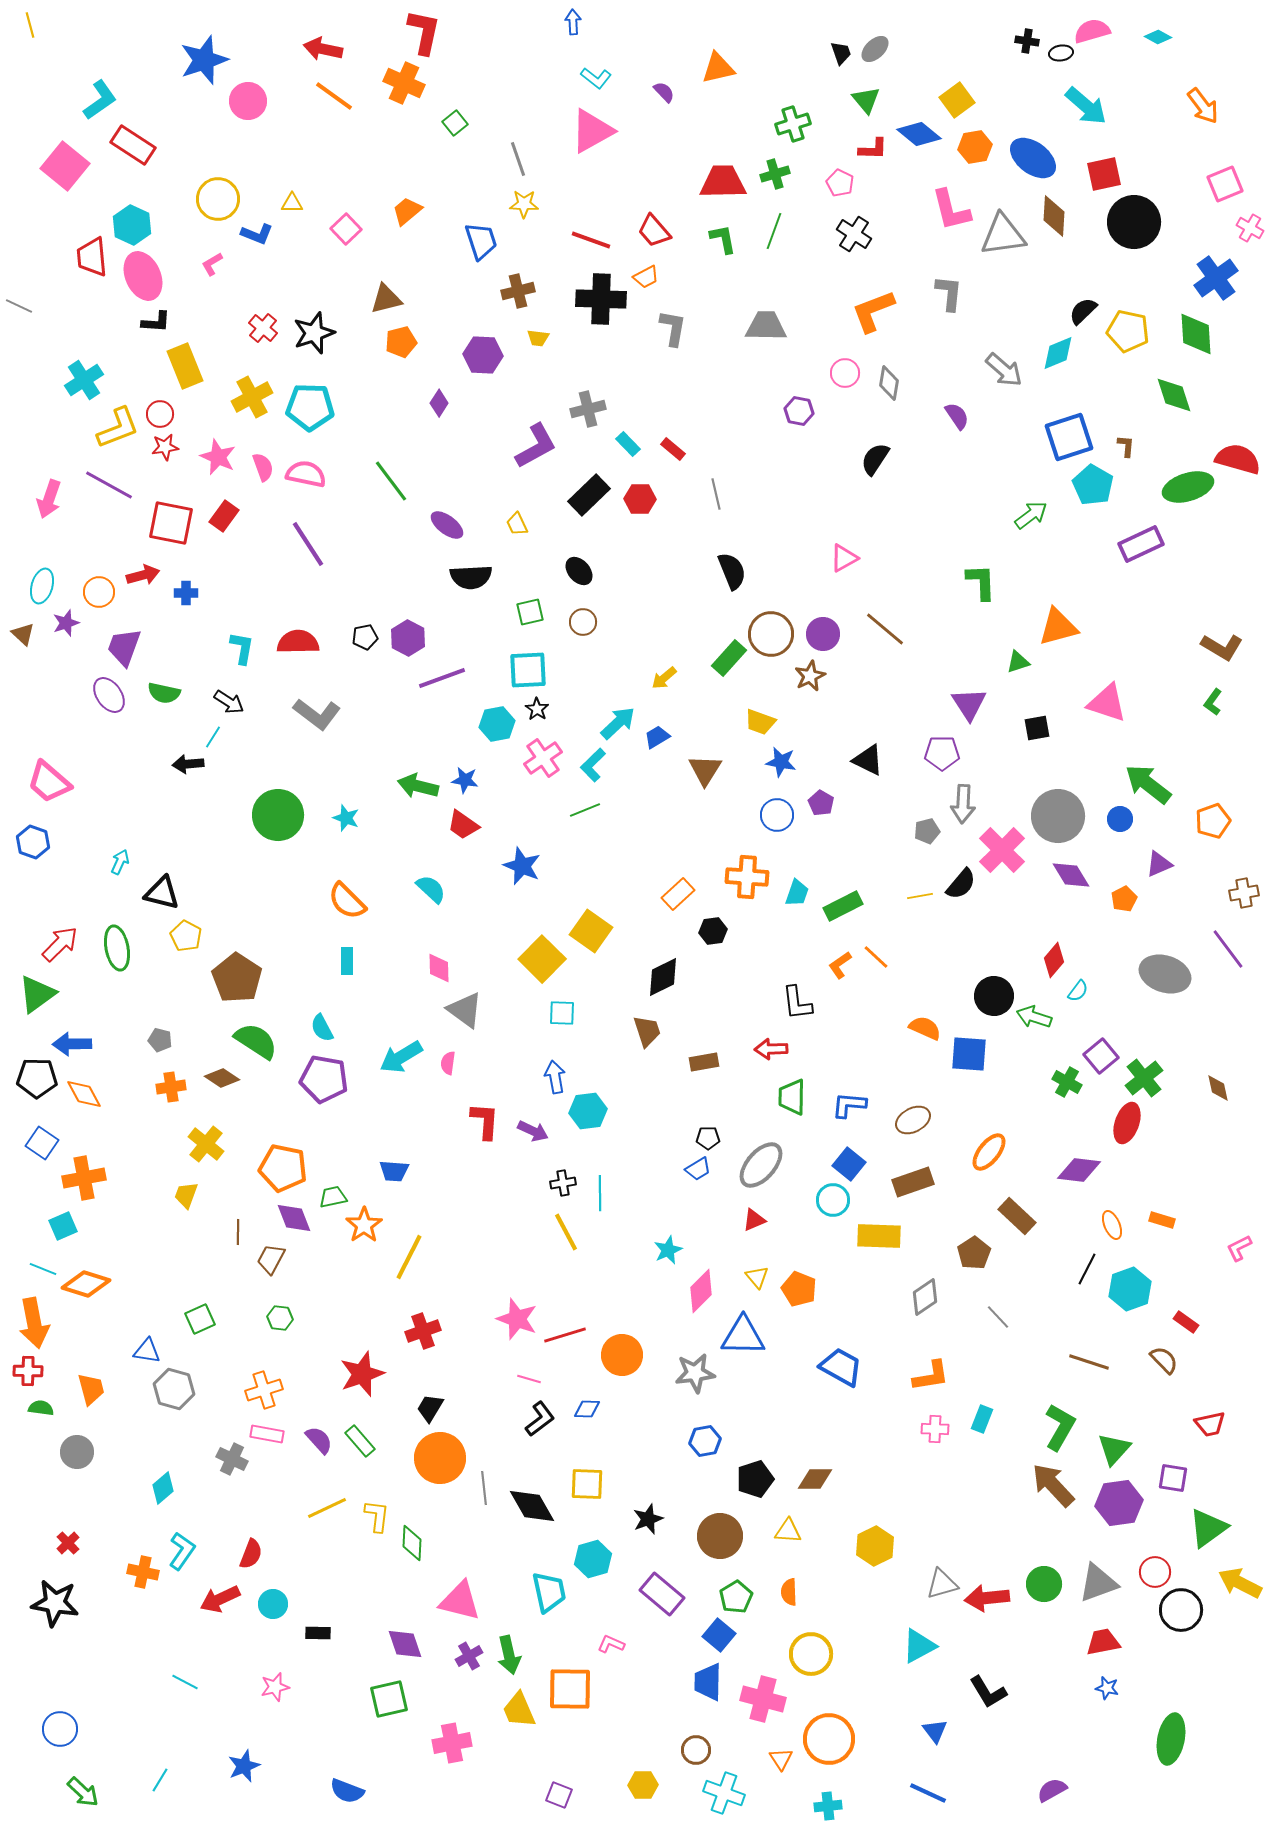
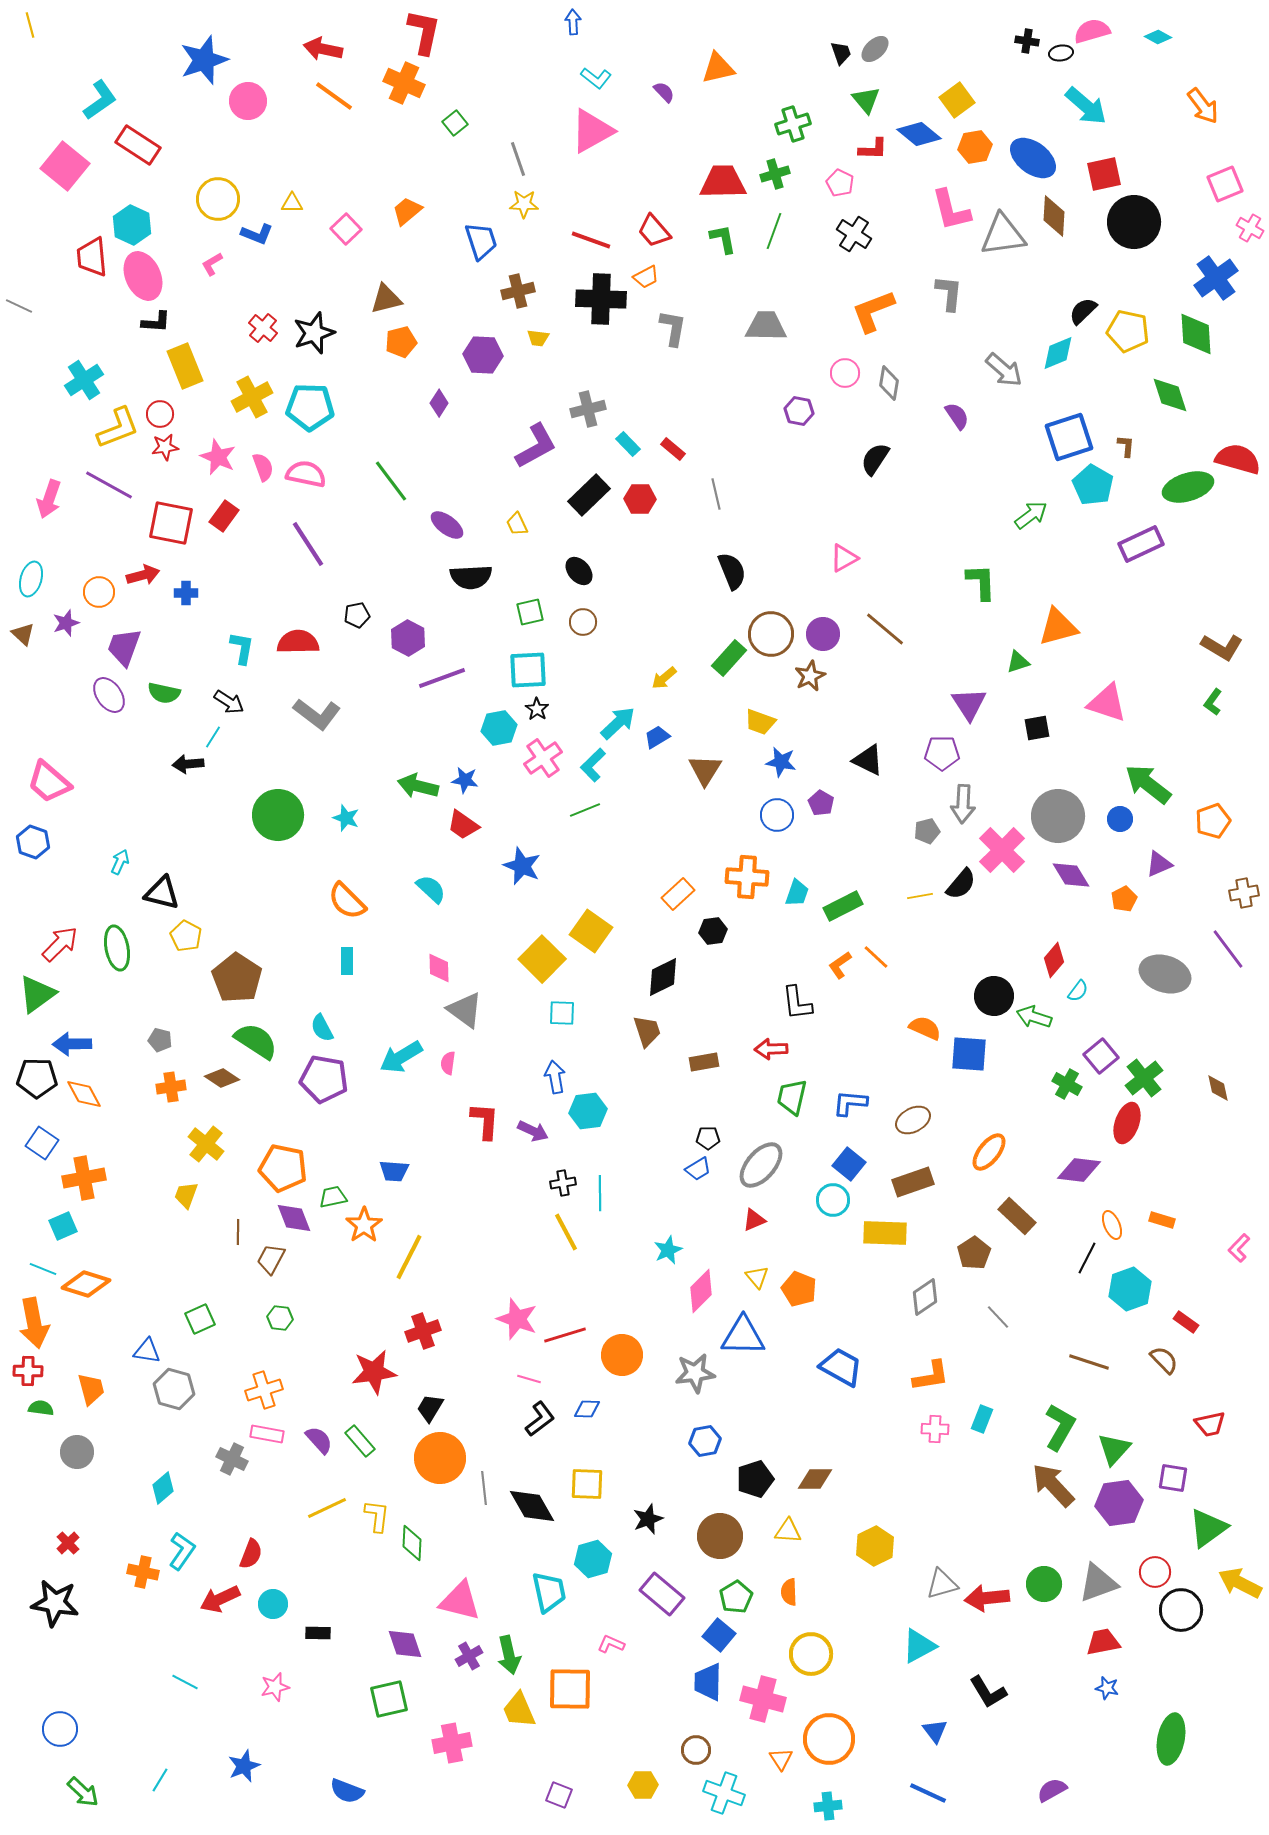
red rectangle at (133, 145): moved 5 px right
green diamond at (1174, 395): moved 4 px left
cyan ellipse at (42, 586): moved 11 px left, 7 px up
black pentagon at (365, 637): moved 8 px left, 22 px up
cyan hexagon at (497, 724): moved 2 px right, 4 px down
green cross at (1067, 1082): moved 2 px down
green trapezoid at (792, 1097): rotated 12 degrees clockwise
blue L-shape at (849, 1105): moved 1 px right, 2 px up
yellow rectangle at (879, 1236): moved 6 px right, 3 px up
pink L-shape at (1239, 1248): rotated 20 degrees counterclockwise
black line at (1087, 1269): moved 11 px up
red star at (362, 1374): moved 12 px right, 2 px up; rotated 12 degrees clockwise
